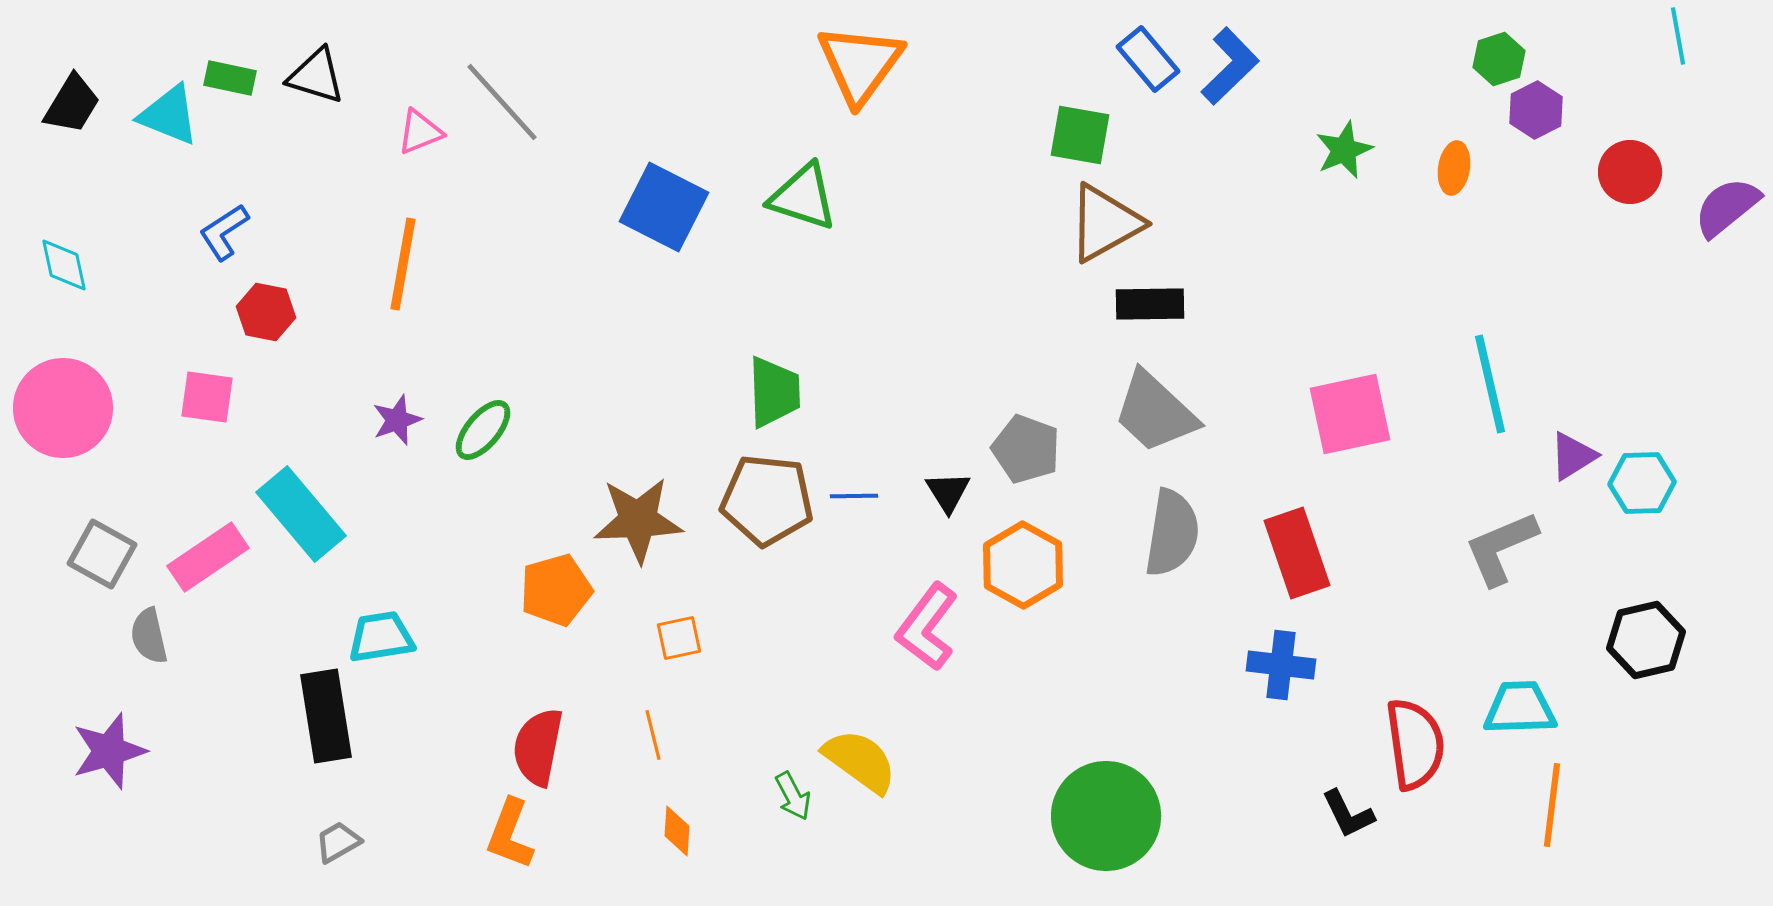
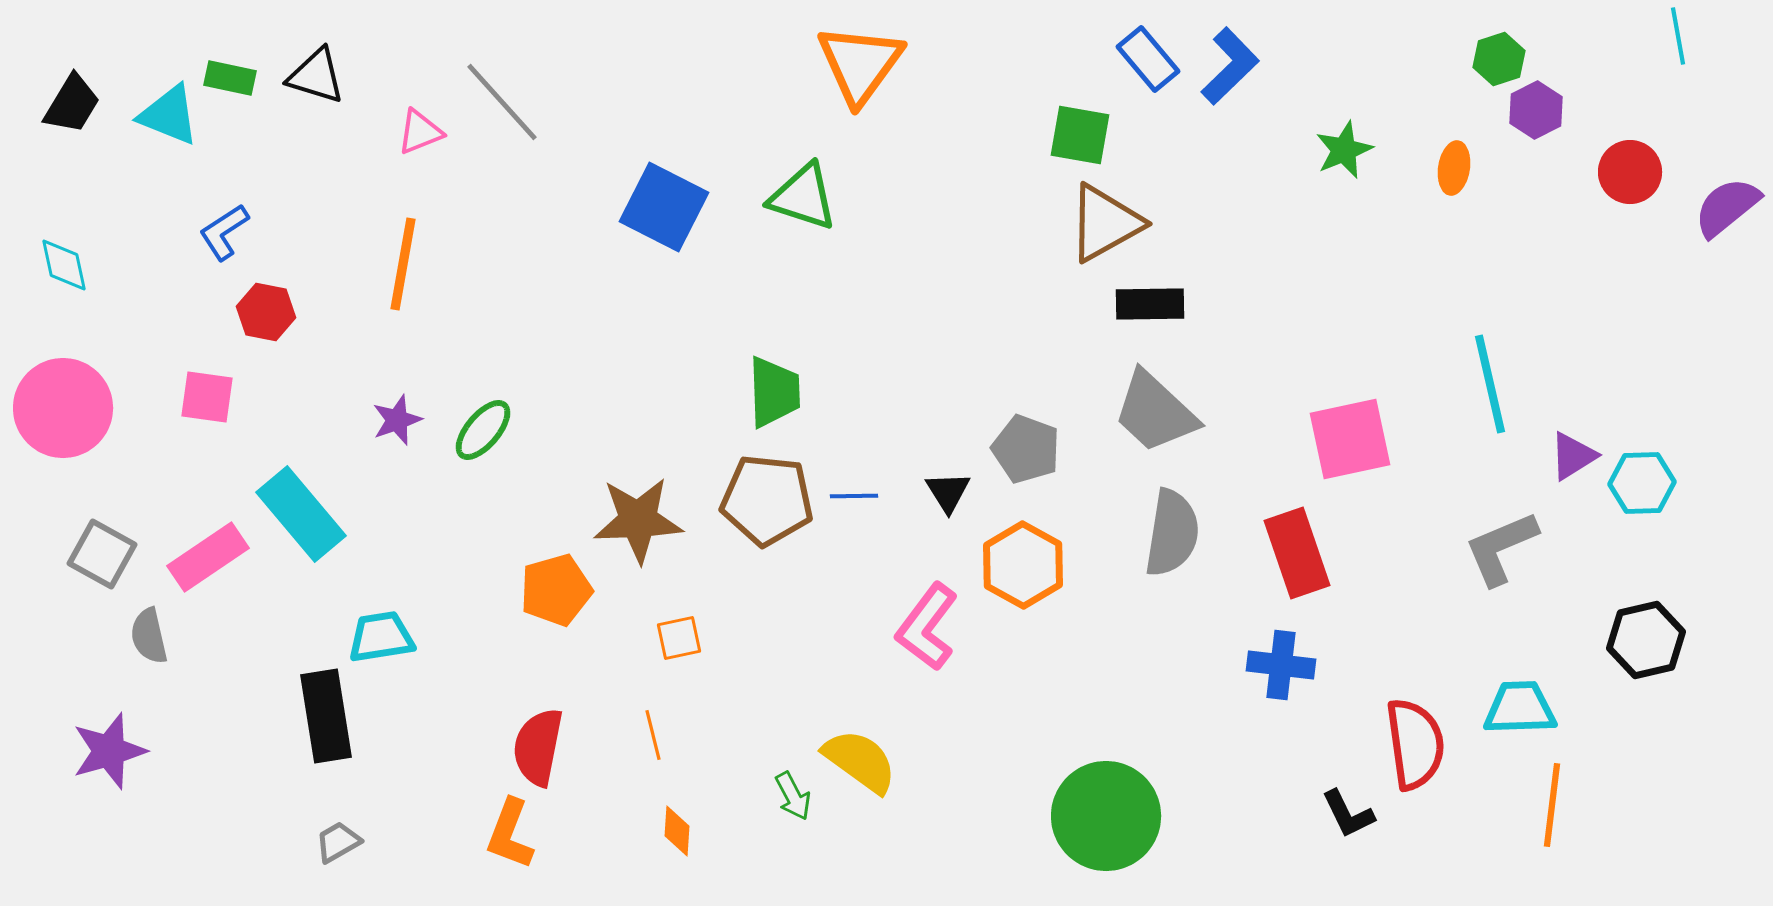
pink square at (1350, 414): moved 25 px down
